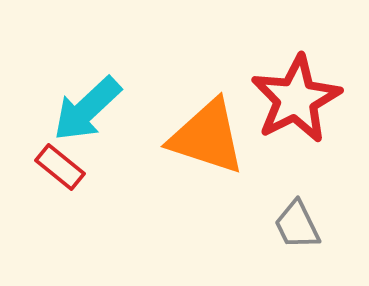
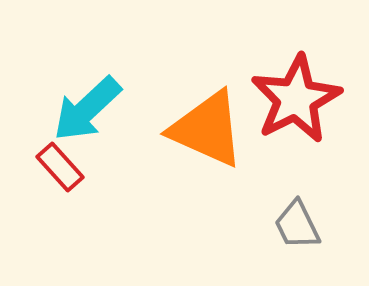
orange triangle: moved 8 px up; rotated 6 degrees clockwise
red rectangle: rotated 9 degrees clockwise
